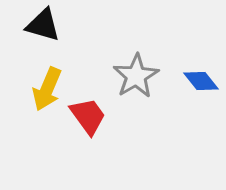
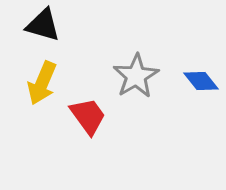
yellow arrow: moved 5 px left, 6 px up
